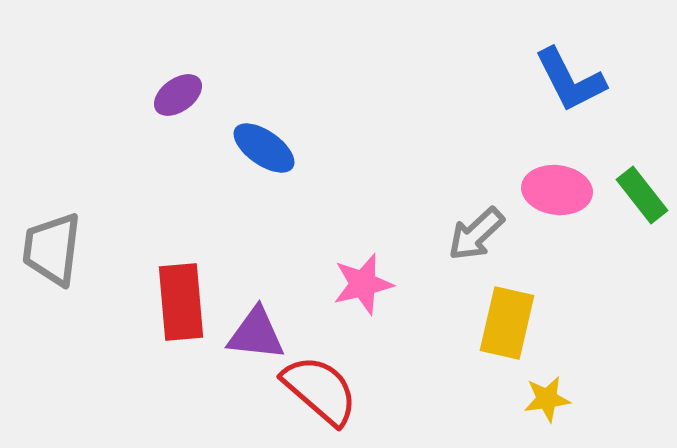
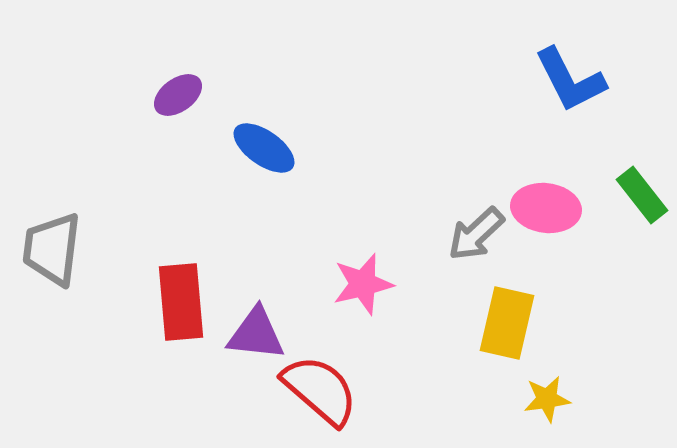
pink ellipse: moved 11 px left, 18 px down
